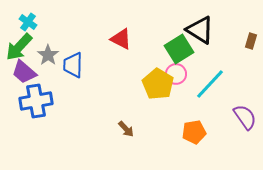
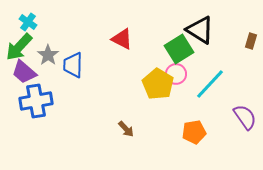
red triangle: moved 1 px right
